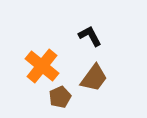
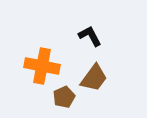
orange cross: rotated 28 degrees counterclockwise
brown pentagon: moved 4 px right
